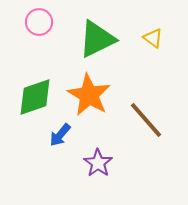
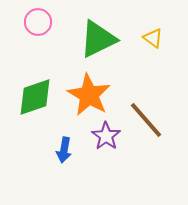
pink circle: moved 1 px left
green triangle: moved 1 px right
blue arrow: moved 4 px right, 15 px down; rotated 30 degrees counterclockwise
purple star: moved 8 px right, 27 px up
